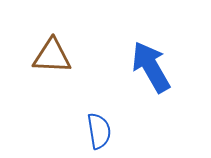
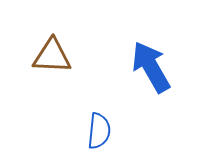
blue semicircle: rotated 15 degrees clockwise
